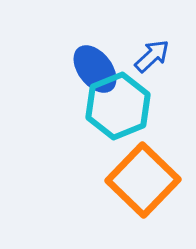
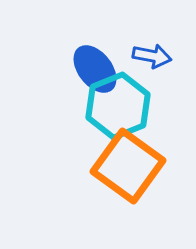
blue arrow: rotated 54 degrees clockwise
orange square: moved 15 px left, 14 px up; rotated 8 degrees counterclockwise
